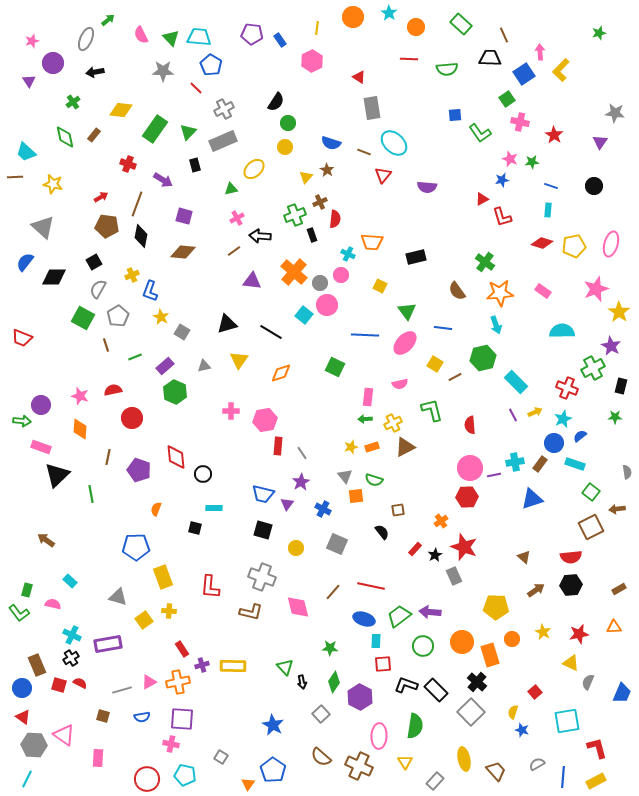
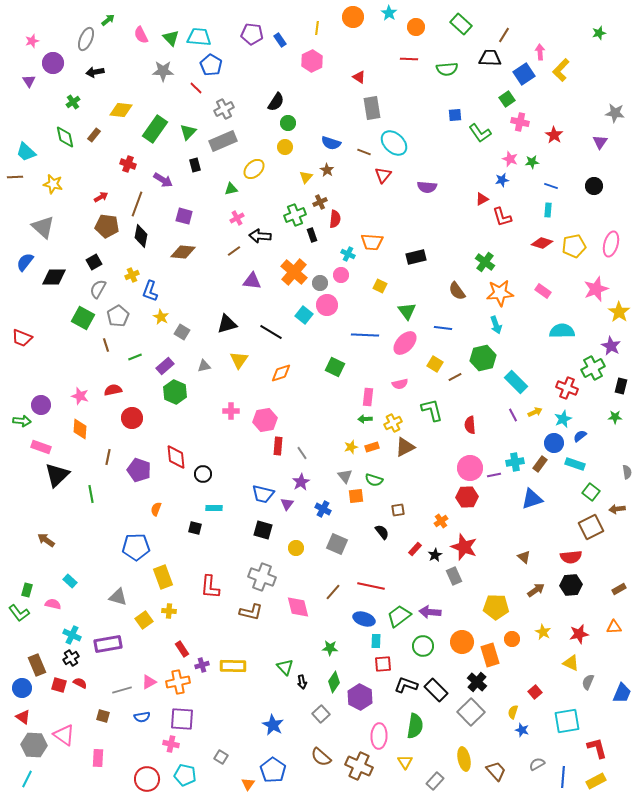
brown line at (504, 35): rotated 56 degrees clockwise
